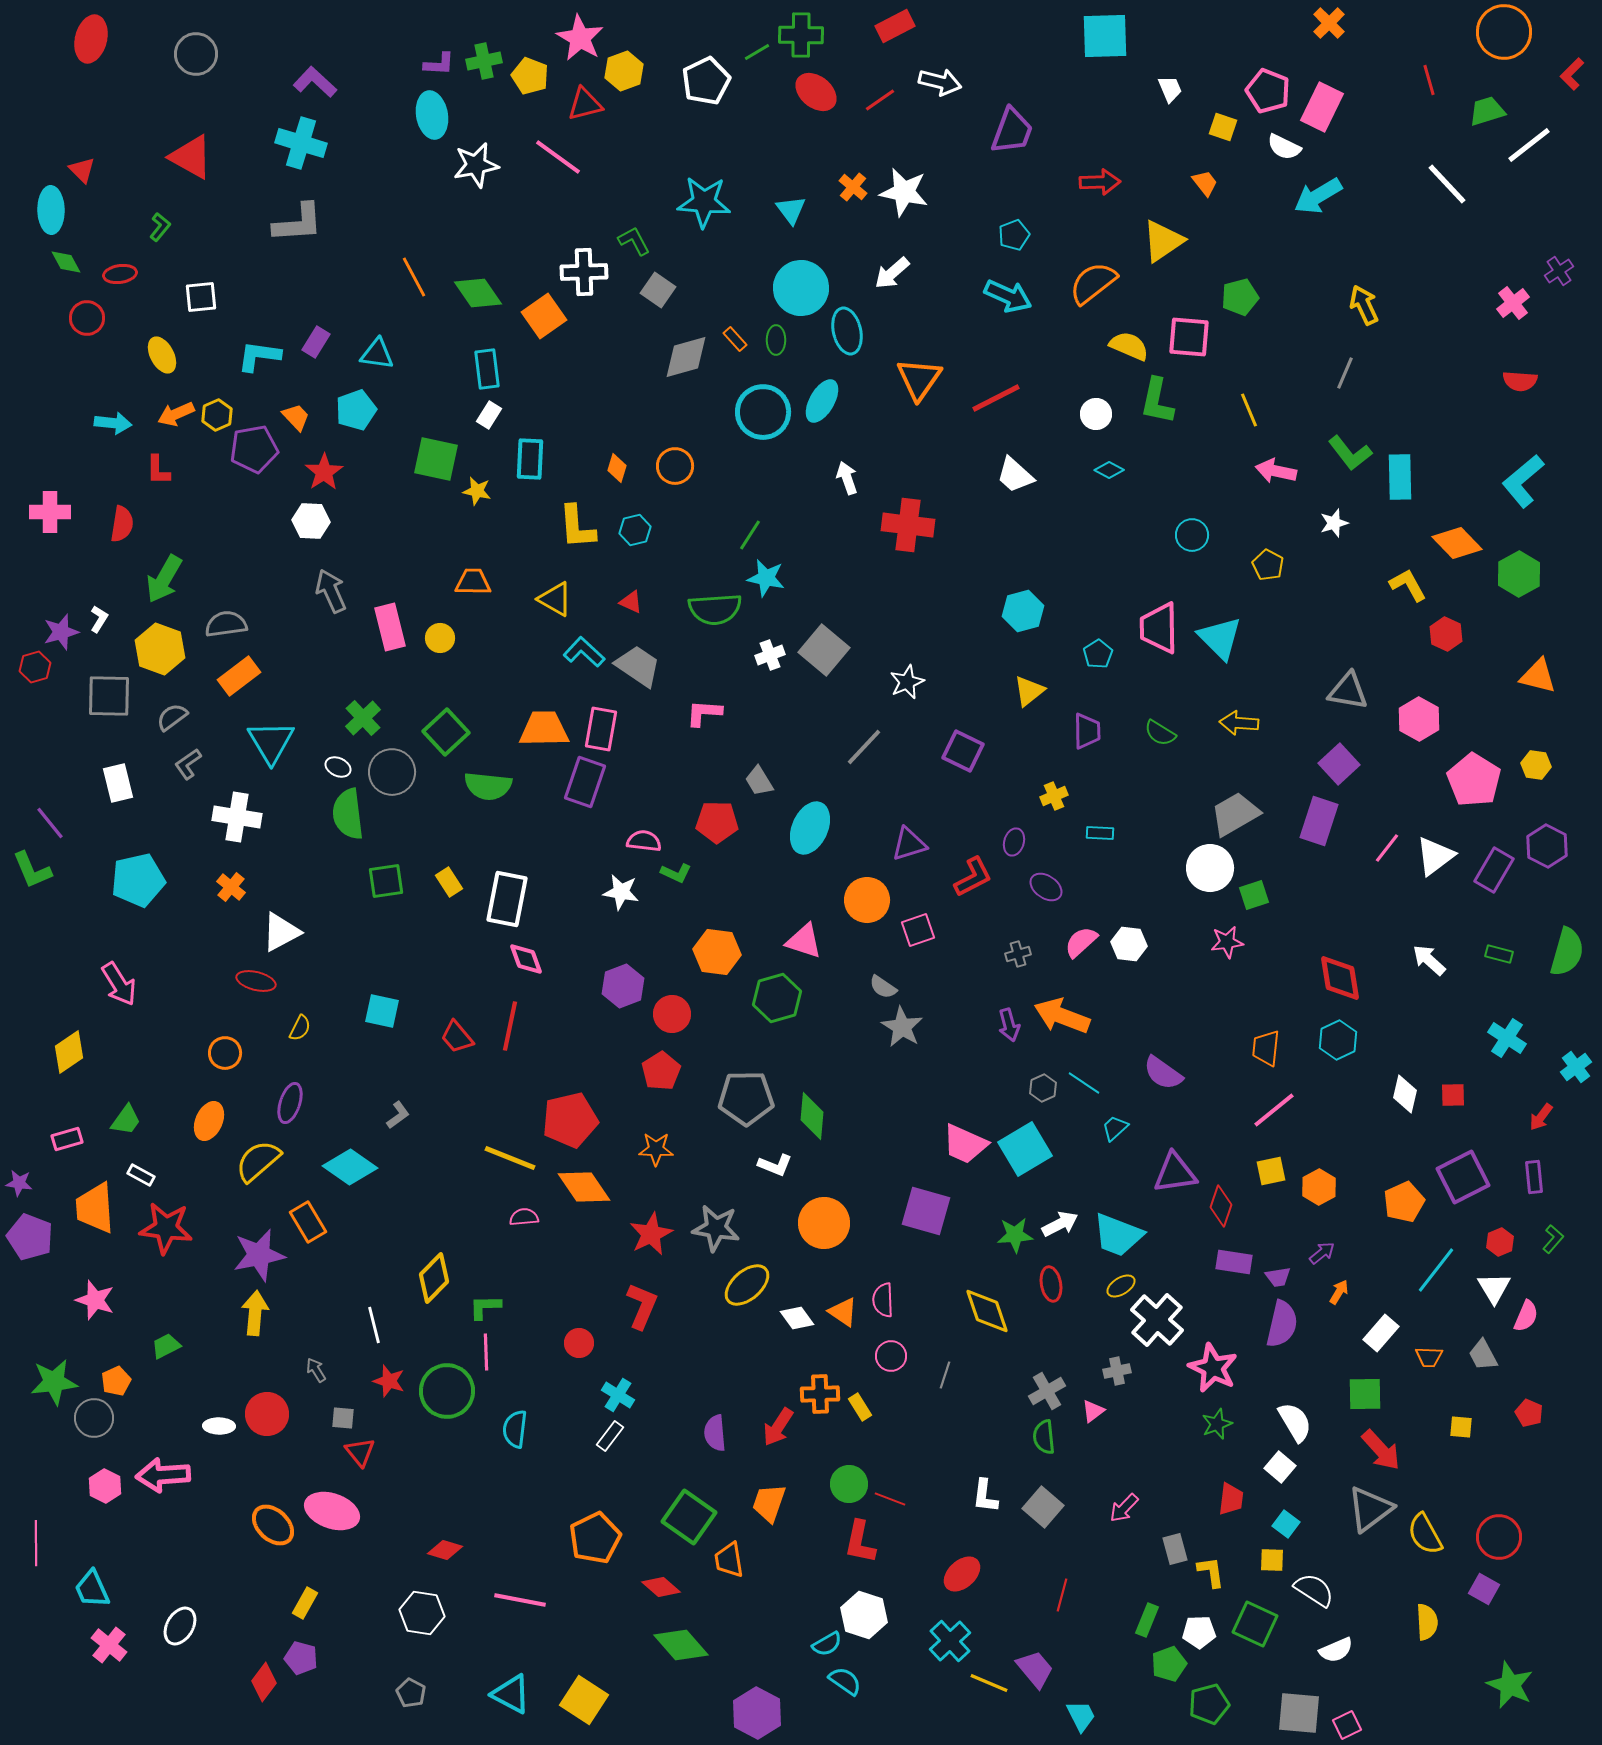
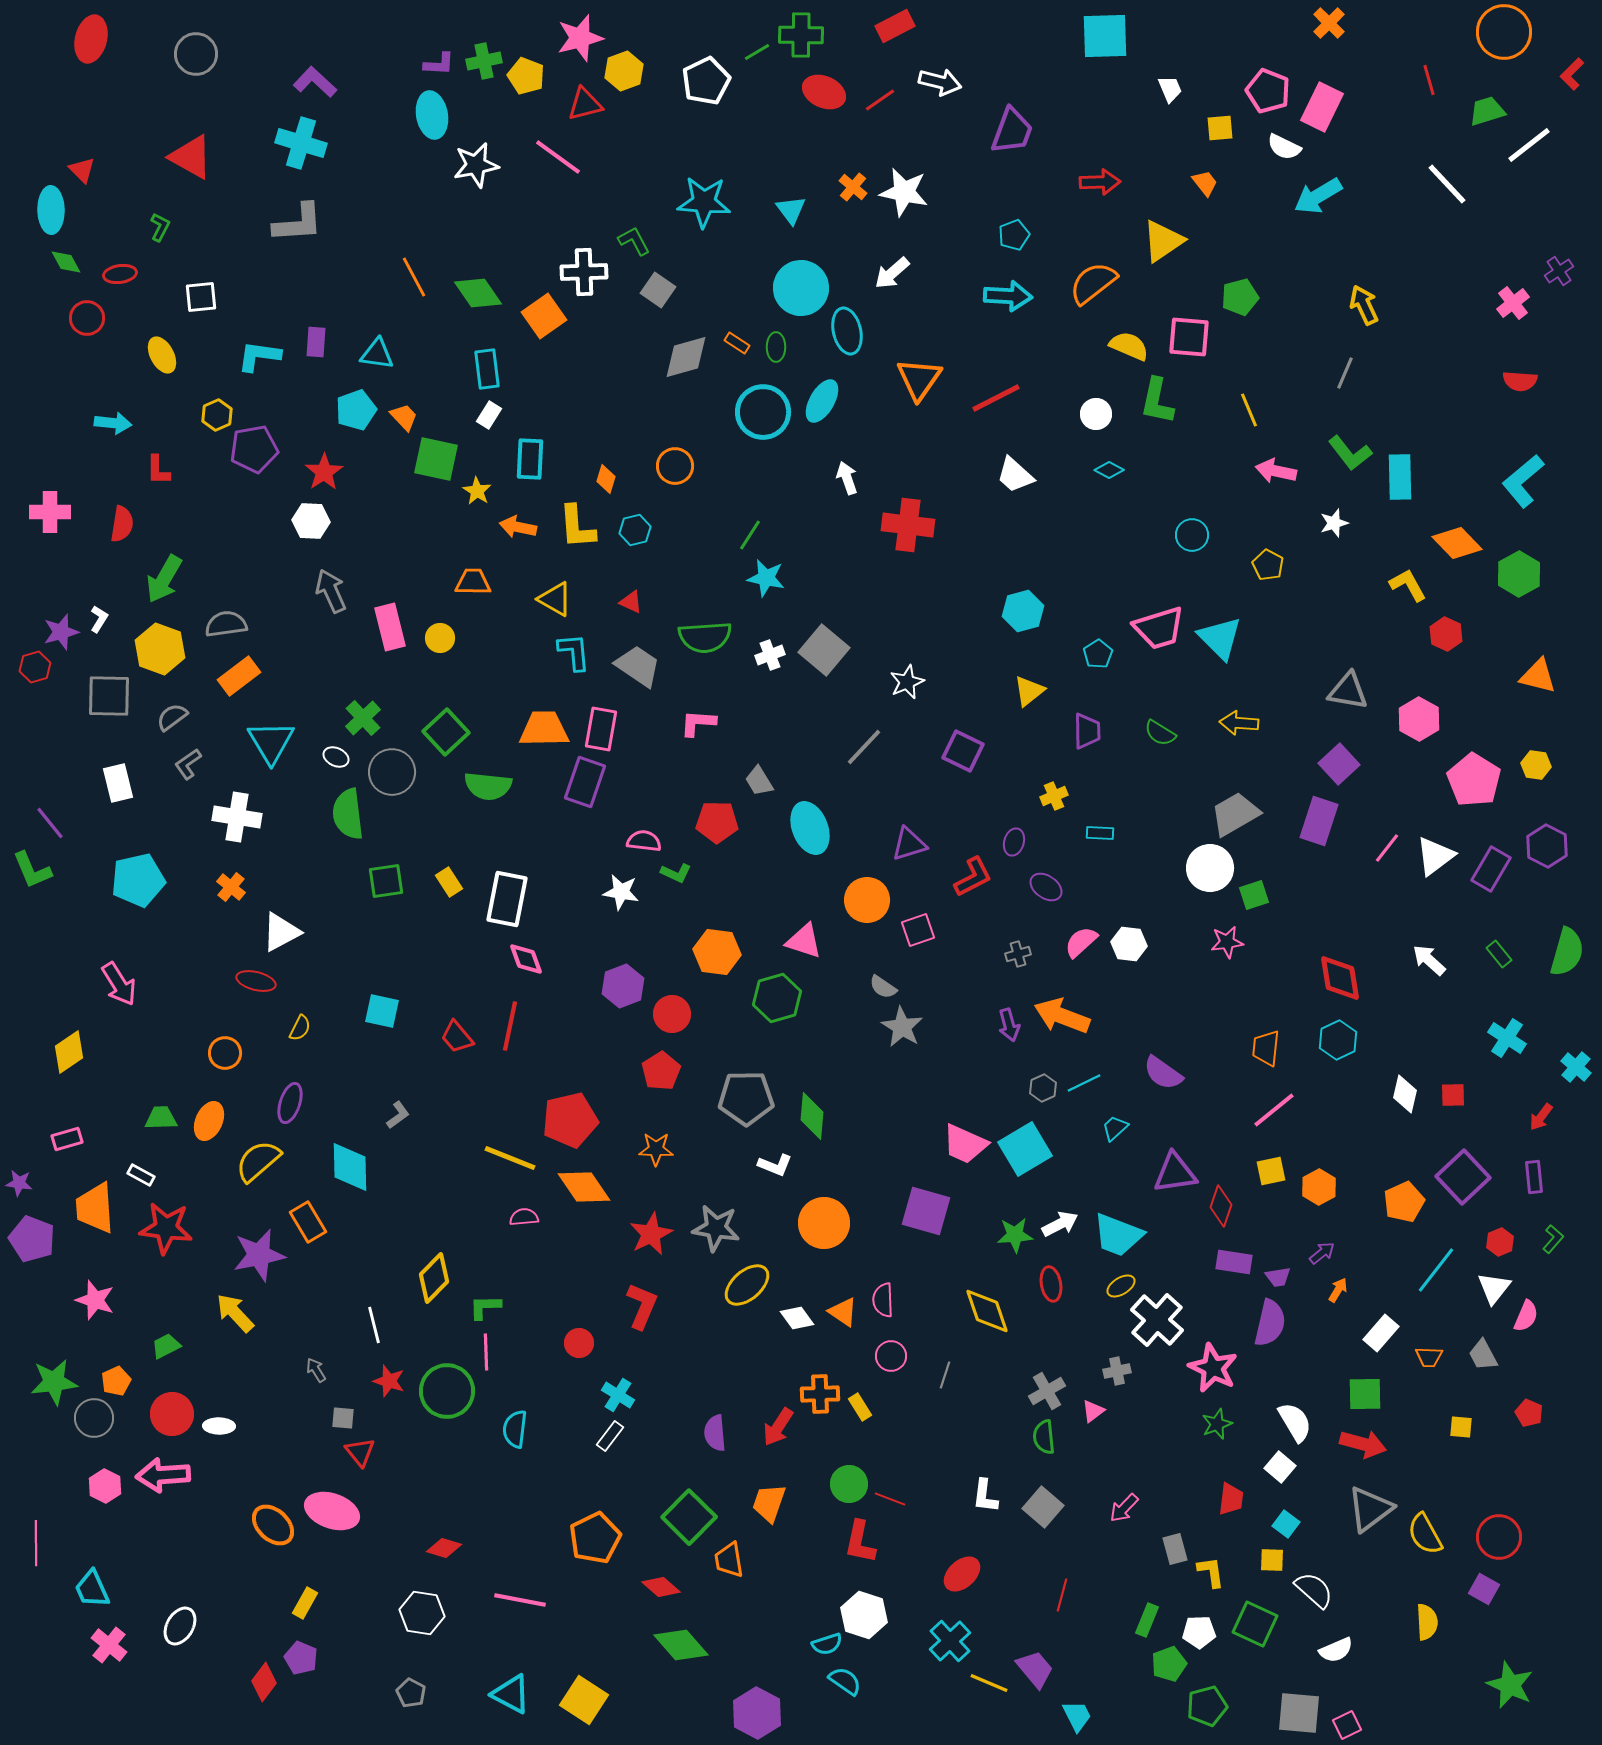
pink star at (580, 38): rotated 27 degrees clockwise
yellow pentagon at (530, 76): moved 4 px left
red ellipse at (816, 92): moved 8 px right; rotated 15 degrees counterclockwise
yellow square at (1223, 127): moved 3 px left, 1 px down; rotated 24 degrees counterclockwise
green L-shape at (160, 227): rotated 12 degrees counterclockwise
cyan arrow at (1008, 296): rotated 21 degrees counterclockwise
orange rectangle at (735, 339): moved 2 px right, 4 px down; rotated 15 degrees counterclockwise
green ellipse at (776, 340): moved 7 px down
purple rectangle at (316, 342): rotated 28 degrees counterclockwise
orange arrow at (176, 414): moved 342 px right, 113 px down; rotated 36 degrees clockwise
orange trapezoid at (296, 417): moved 108 px right
orange diamond at (617, 468): moved 11 px left, 11 px down
yellow star at (477, 491): rotated 20 degrees clockwise
green semicircle at (715, 609): moved 10 px left, 28 px down
pink trapezoid at (1159, 628): rotated 106 degrees counterclockwise
cyan L-shape at (584, 652): moved 10 px left; rotated 42 degrees clockwise
pink L-shape at (704, 713): moved 6 px left, 10 px down
white ellipse at (338, 767): moved 2 px left, 10 px up
cyan ellipse at (810, 828): rotated 45 degrees counterclockwise
purple rectangle at (1494, 870): moved 3 px left, 1 px up
green rectangle at (1499, 954): rotated 36 degrees clockwise
cyan cross at (1576, 1067): rotated 12 degrees counterclockwise
cyan line at (1084, 1083): rotated 60 degrees counterclockwise
green trapezoid at (126, 1120): moved 35 px right, 2 px up; rotated 128 degrees counterclockwise
cyan diamond at (350, 1167): rotated 54 degrees clockwise
purple square at (1463, 1177): rotated 16 degrees counterclockwise
purple pentagon at (30, 1237): moved 2 px right, 2 px down
white triangle at (1494, 1288): rotated 9 degrees clockwise
orange arrow at (1339, 1292): moved 1 px left, 2 px up
yellow arrow at (255, 1313): moved 20 px left; rotated 48 degrees counterclockwise
purple semicircle at (1282, 1324): moved 12 px left, 1 px up
red circle at (267, 1414): moved 95 px left
red arrow at (1381, 1450): moved 18 px left, 6 px up; rotated 33 degrees counterclockwise
green square at (689, 1517): rotated 10 degrees clockwise
red diamond at (445, 1550): moved 1 px left, 2 px up
white semicircle at (1314, 1590): rotated 9 degrees clockwise
cyan semicircle at (827, 1644): rotated 12 degrees clockwise
purple pentagon at (301, 1658): rotated 8 degrees clockwise
green pentagon at (1209, 1704): moved 2 px left, 2 px down
cyan trapezoid at (1081, 1716): moved 4 px left
